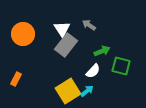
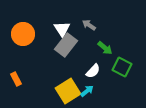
green arrow: moved 3 px right, 3 px up; rotated 63 degrees clockwise
green square: moved 1 px right, 1 px down; rotated 12 degrees clockwise
orange rectangle: rotated 56 degrees counterclockwise
